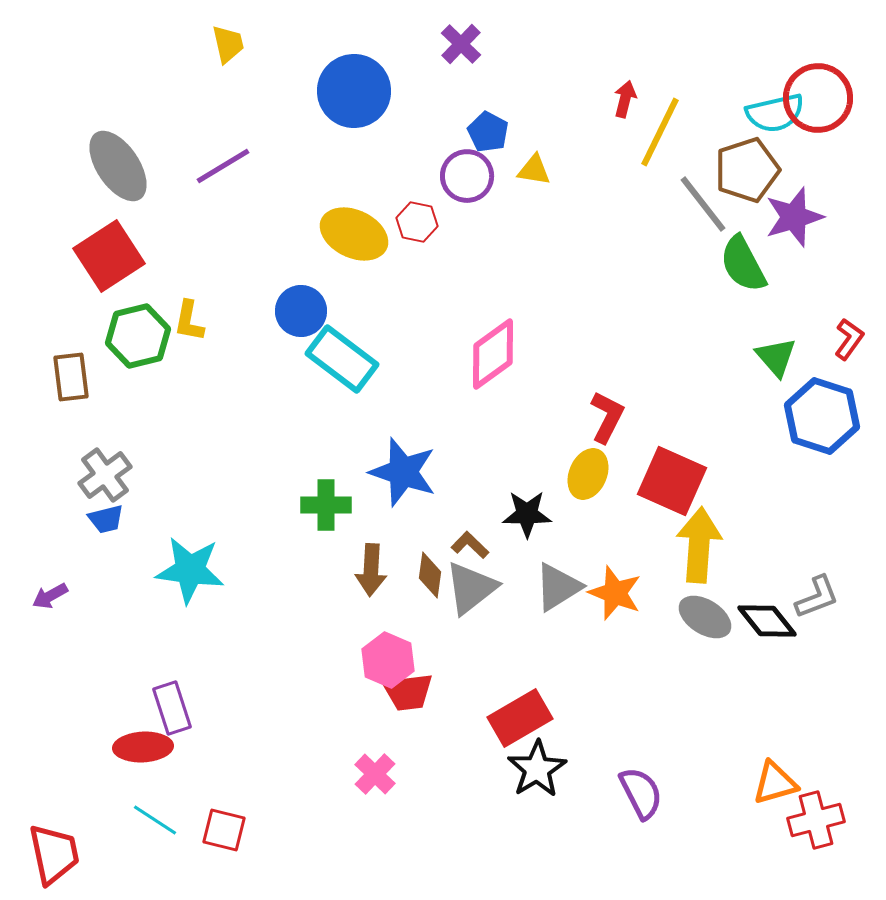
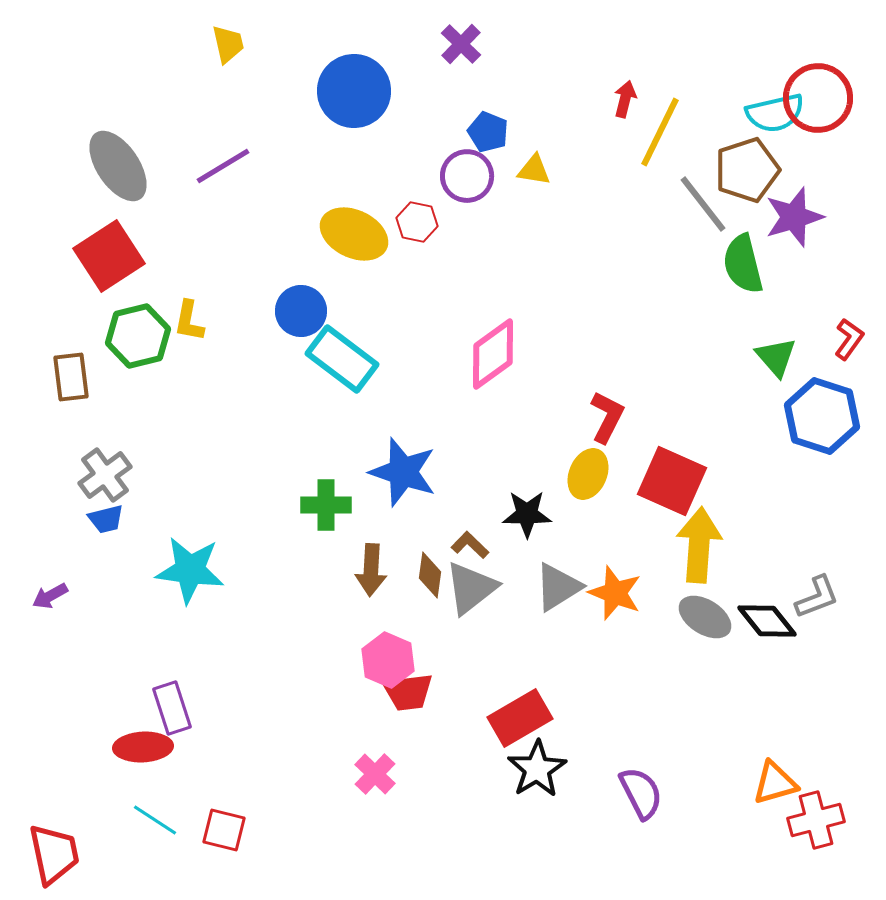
blue pentagon at (488, 132): rotated 6 degrees counterclockwise
green semicircle at (743, 264): rotated 14 degrees clockwise
